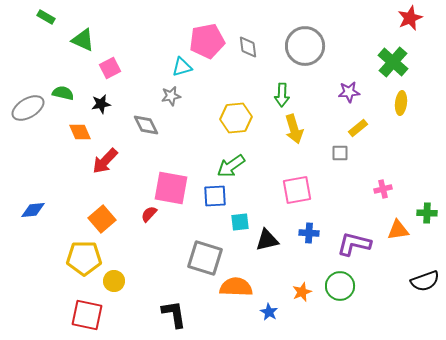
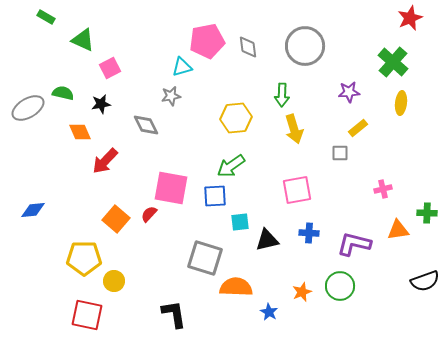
orange square at (102, 219): moved 14 px right; rotated 8 degrees counterclockwise
